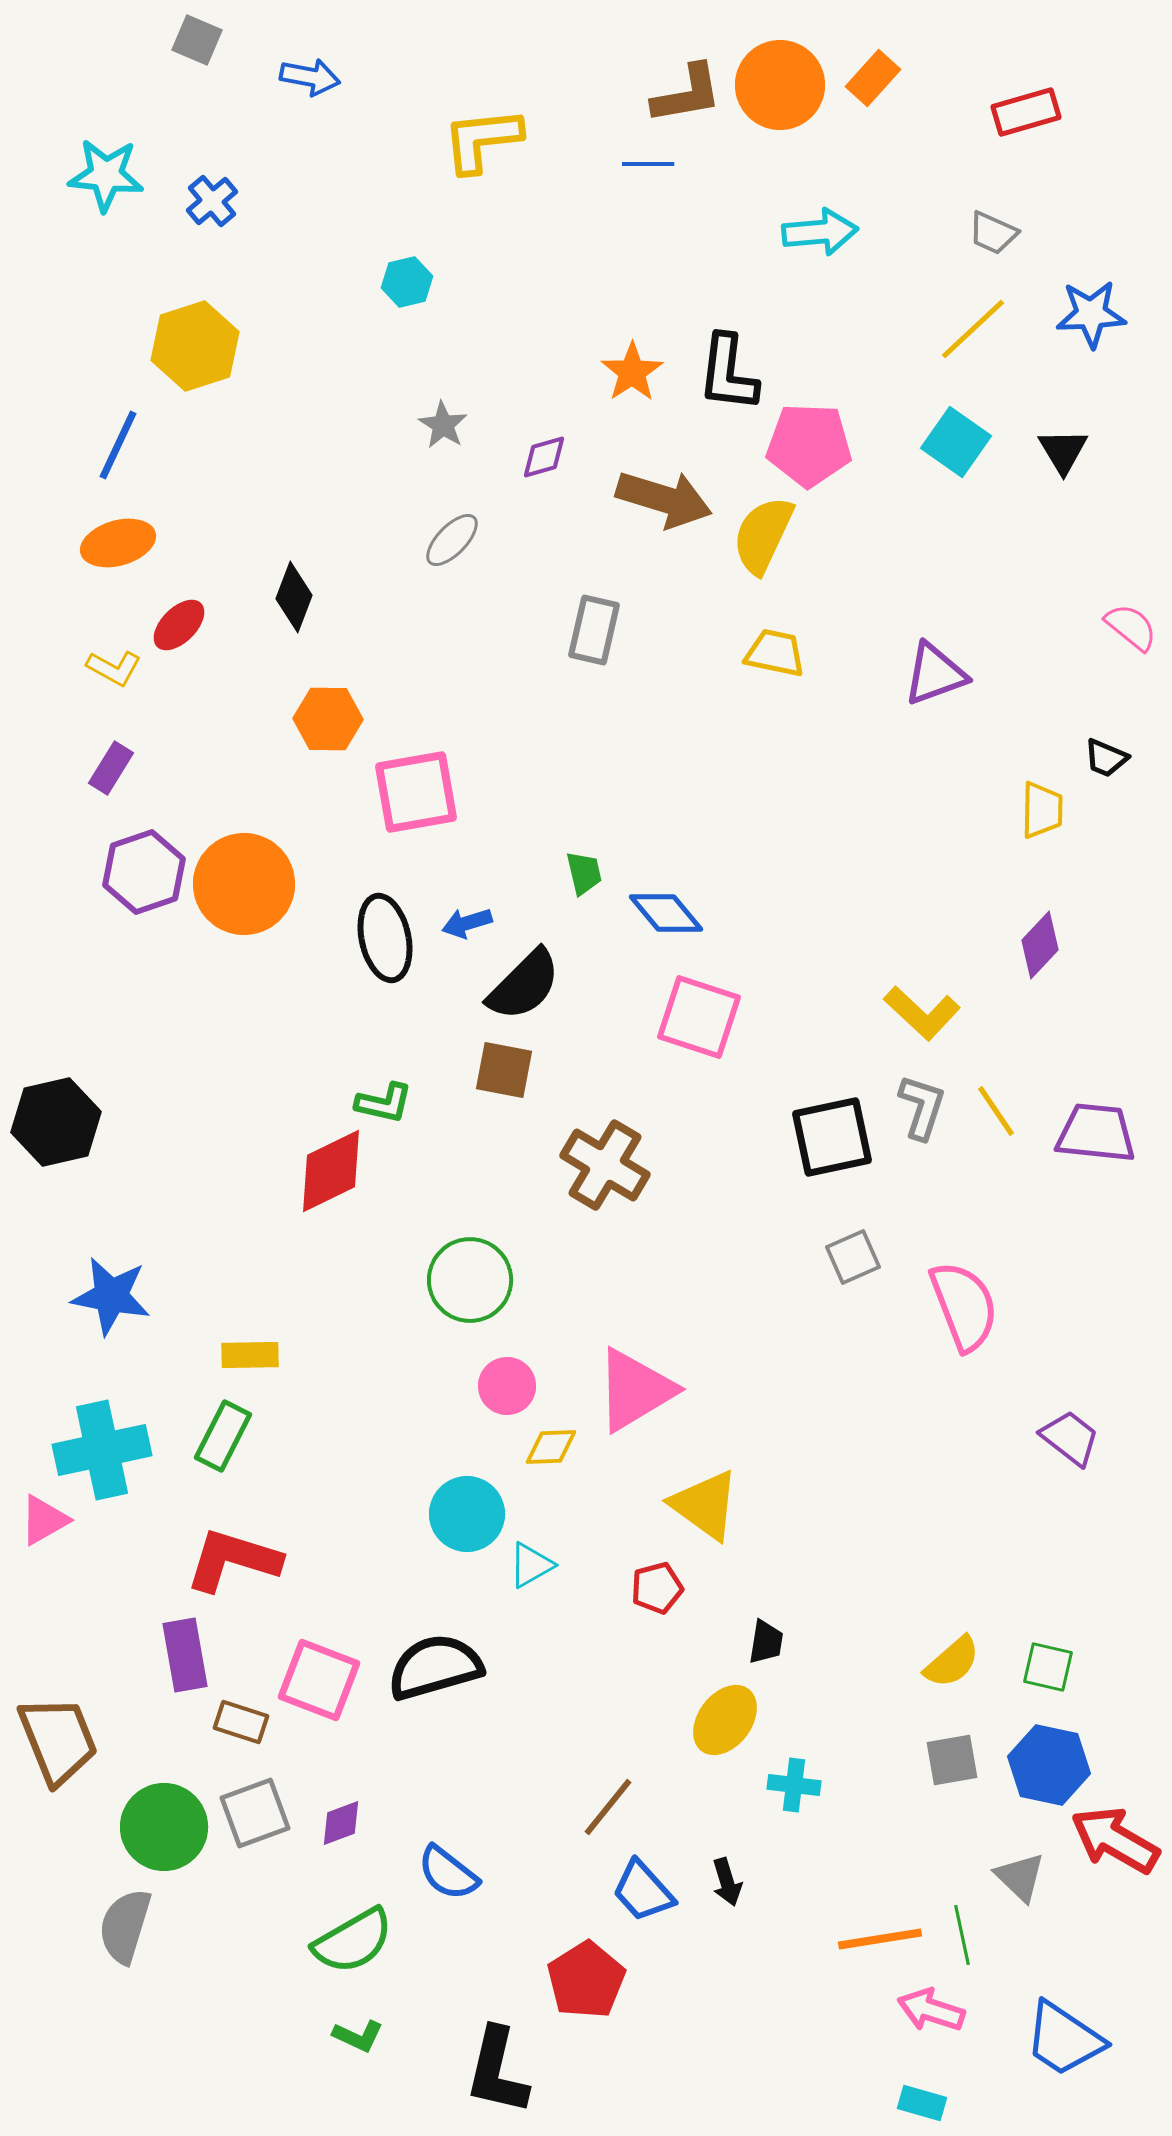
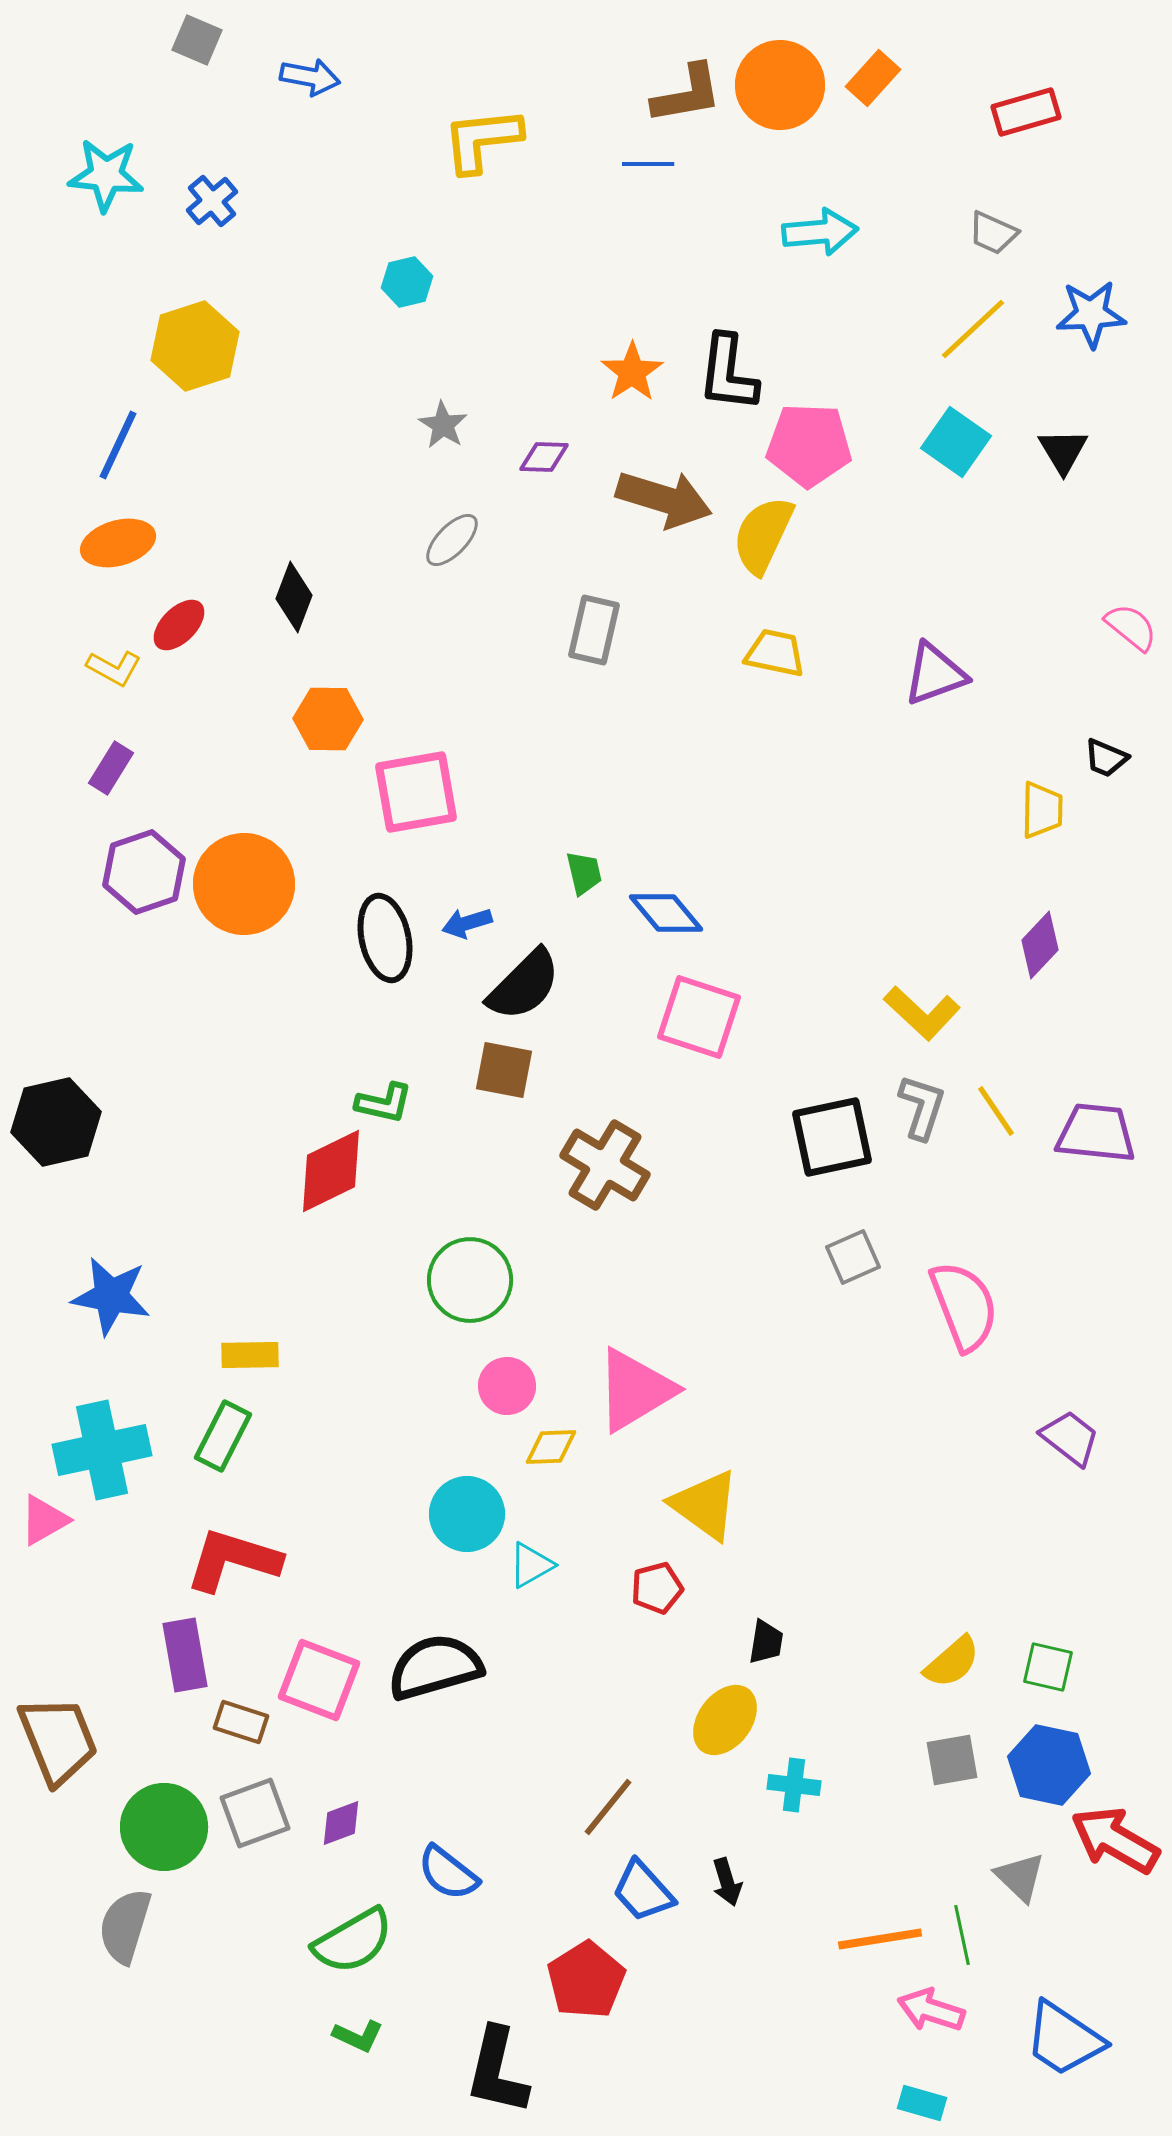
purple diamond at (544, 457): rotated 18 degrees clockwise
